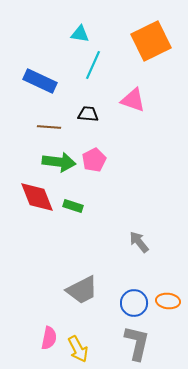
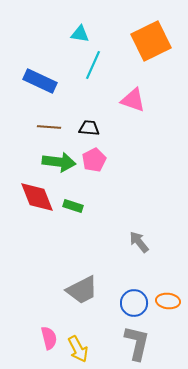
black trapezoid: moved 1 px right, 14 px down
pink semicircle: rotated 25 degrees counterclockwise
